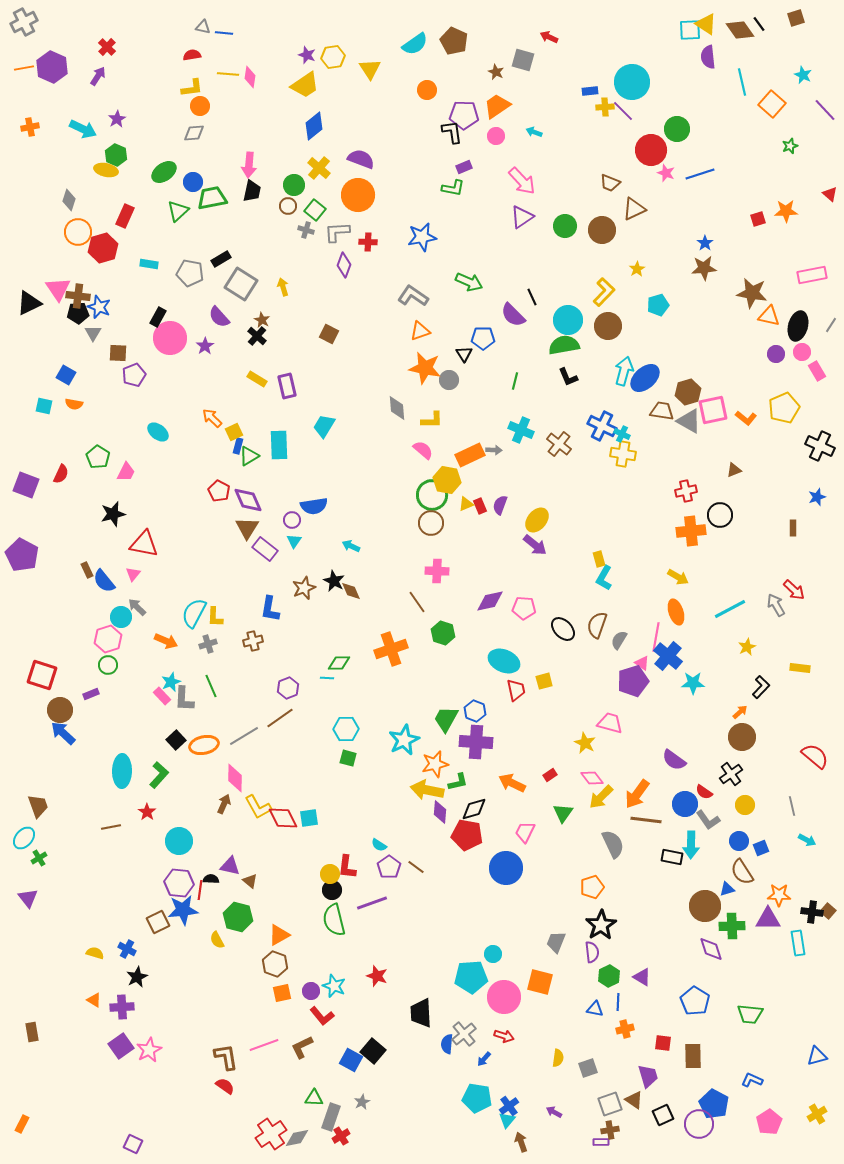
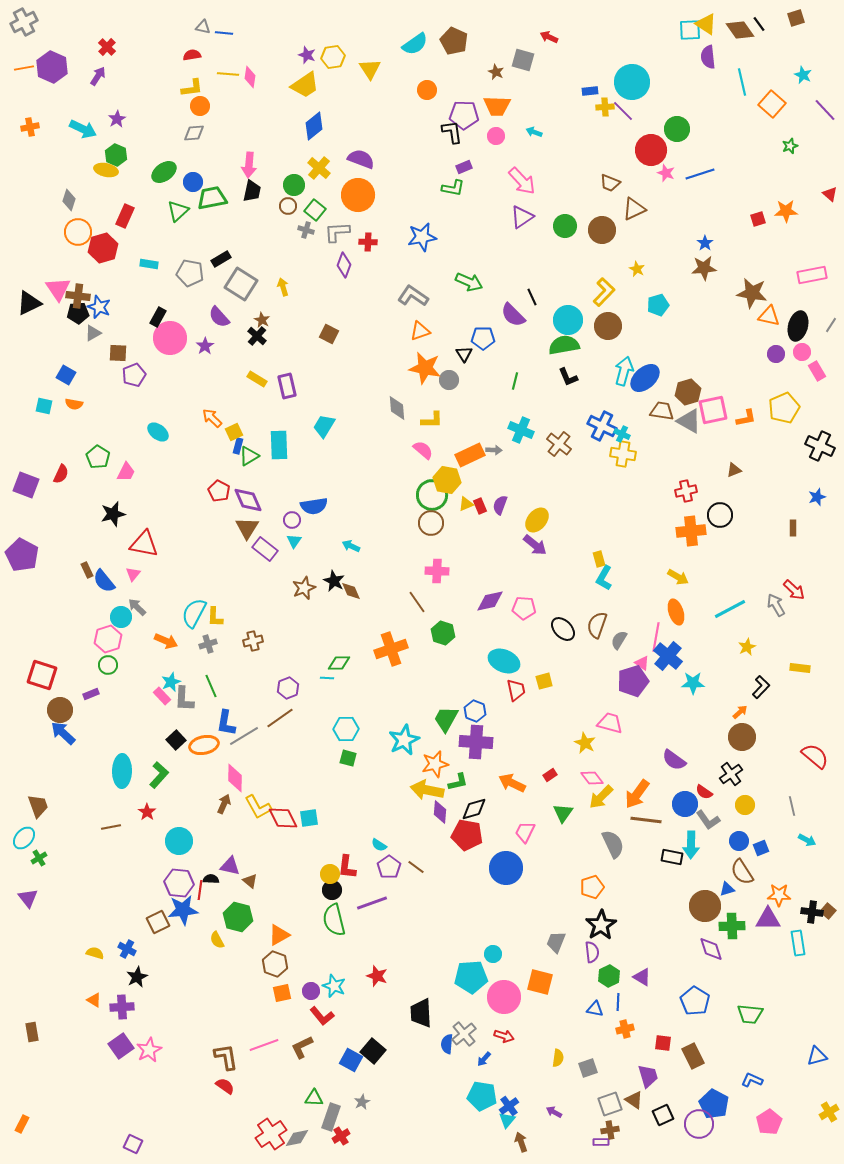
orange trapezoid at (497, 106): rotated 144 degrees counterclockwise
yellow star at (637, 269): rotated 14 degrees counterclockwise
gray triangle at (93, 333): rotated 30 degrees clockwise
orange L-shape at (746, 418): rotated 50 degrees counterclockwise
blue L-shape at (270, 609): moved 44 px left, 114 px down
brown rectangle at (693, 1056): rotated 25 degrees counterclockwise
cyan pentagon at (477, 1098): moved 5 px right, 2 px up
yellow cross at (817, 1114): moved 12 px right, 2 px up
